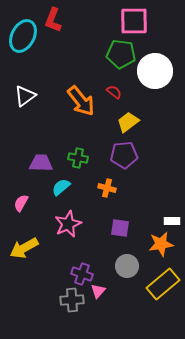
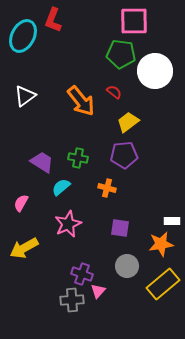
purple trapezoid: moved 1 px right, 1 px up; rotated 30 degrees clockwise
